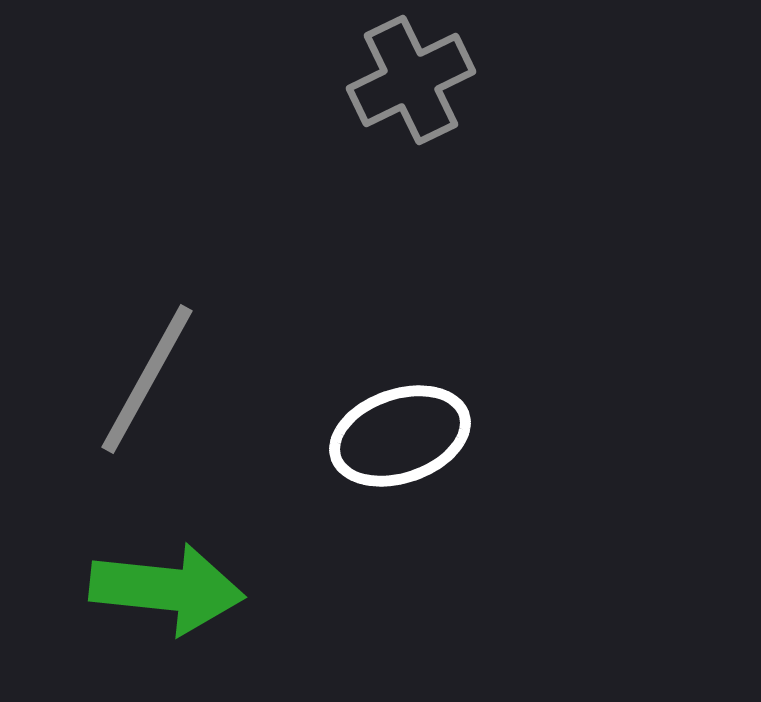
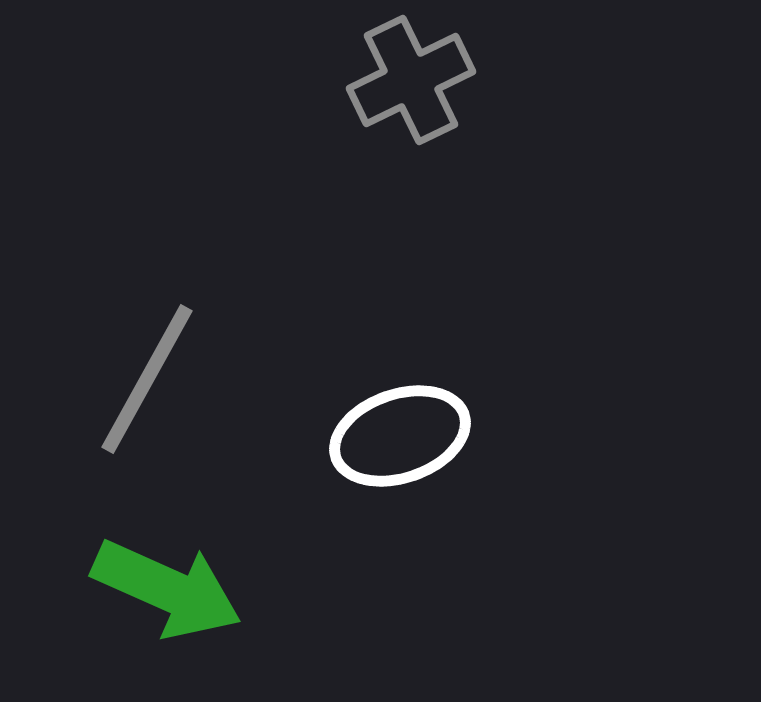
green arrow: rotated 18 degrees clockwise
